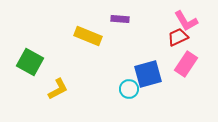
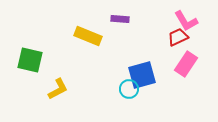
green square: moved 2 px up; rotated 16 degrees counterclockwise
blue square: moved 6 px left, 1 px down
